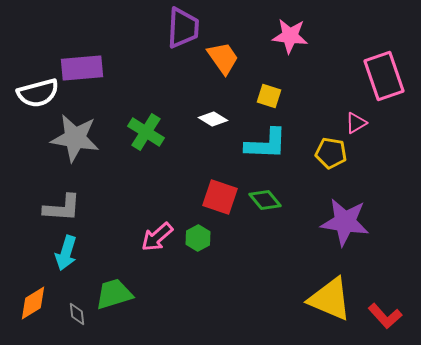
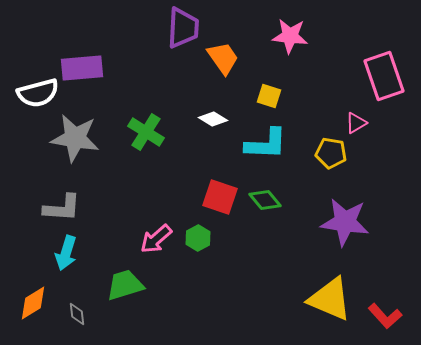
pink arrow: moved 1 px left, 2 px down
green trapezoid: moved 11 px right, 9 px up
